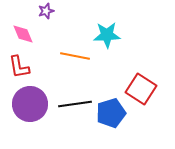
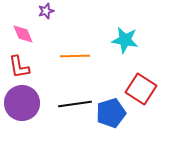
cyan star: moved 18 px right, 5 px down; rotated 12 degrees clockwise
orange line: rotated 12 degrees counterclockwise
purple circle: moved 8 px left, 1 px up
